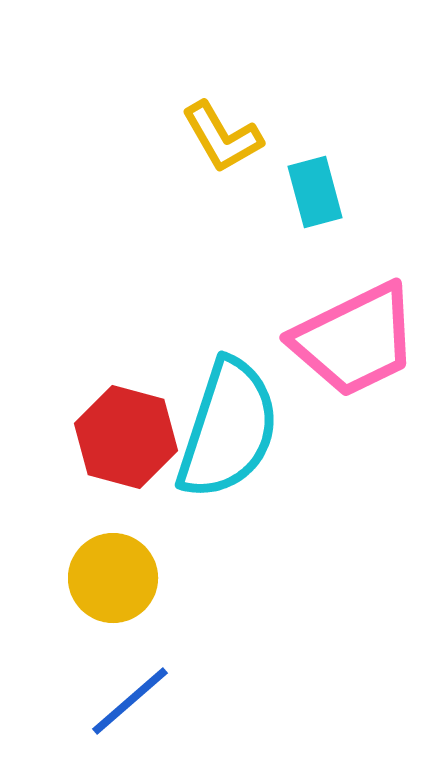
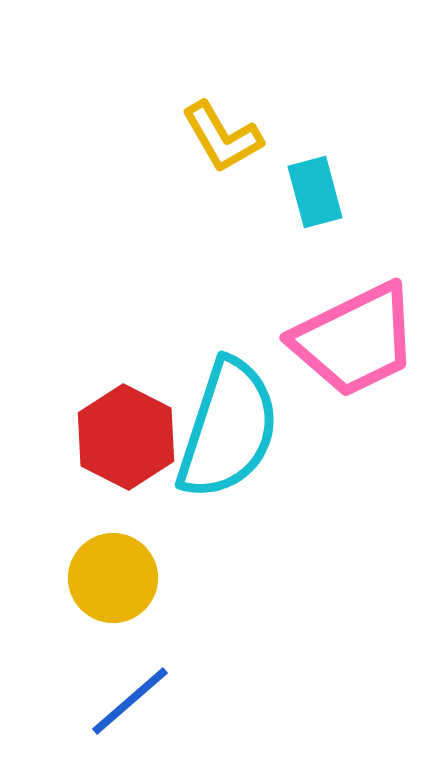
red hexagon: rotated 12 degrees clockwise
